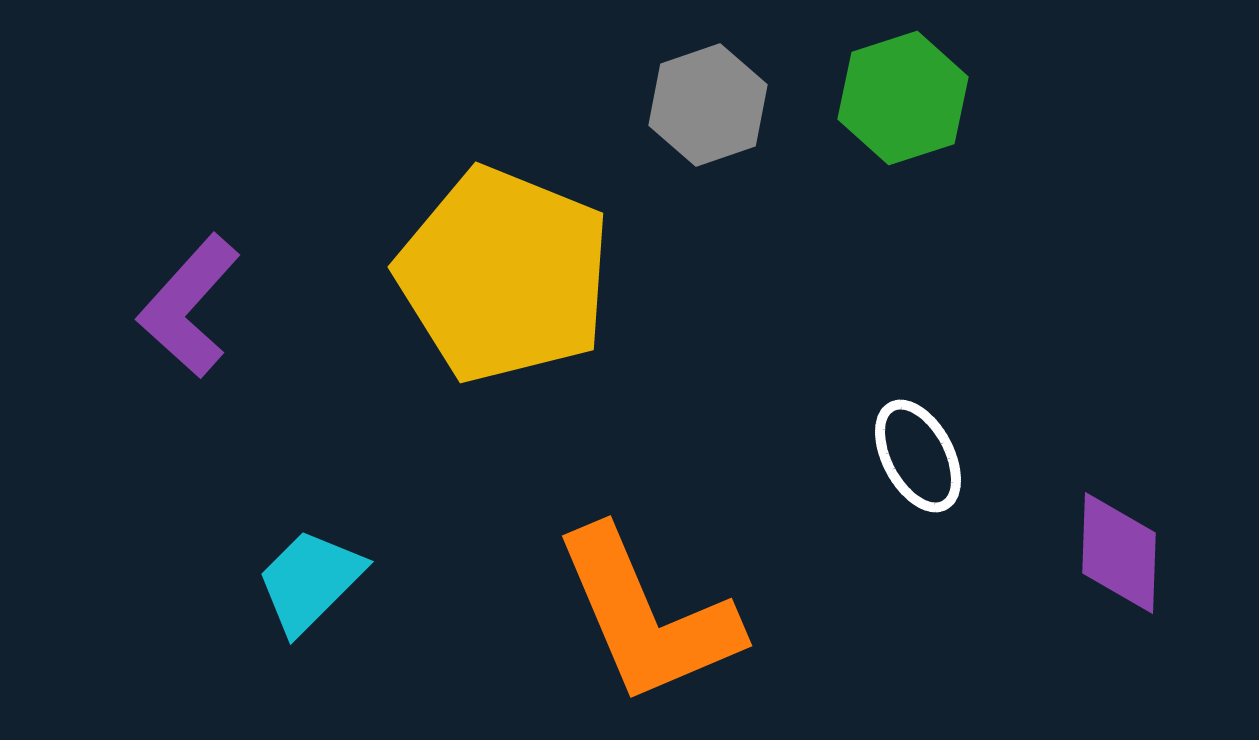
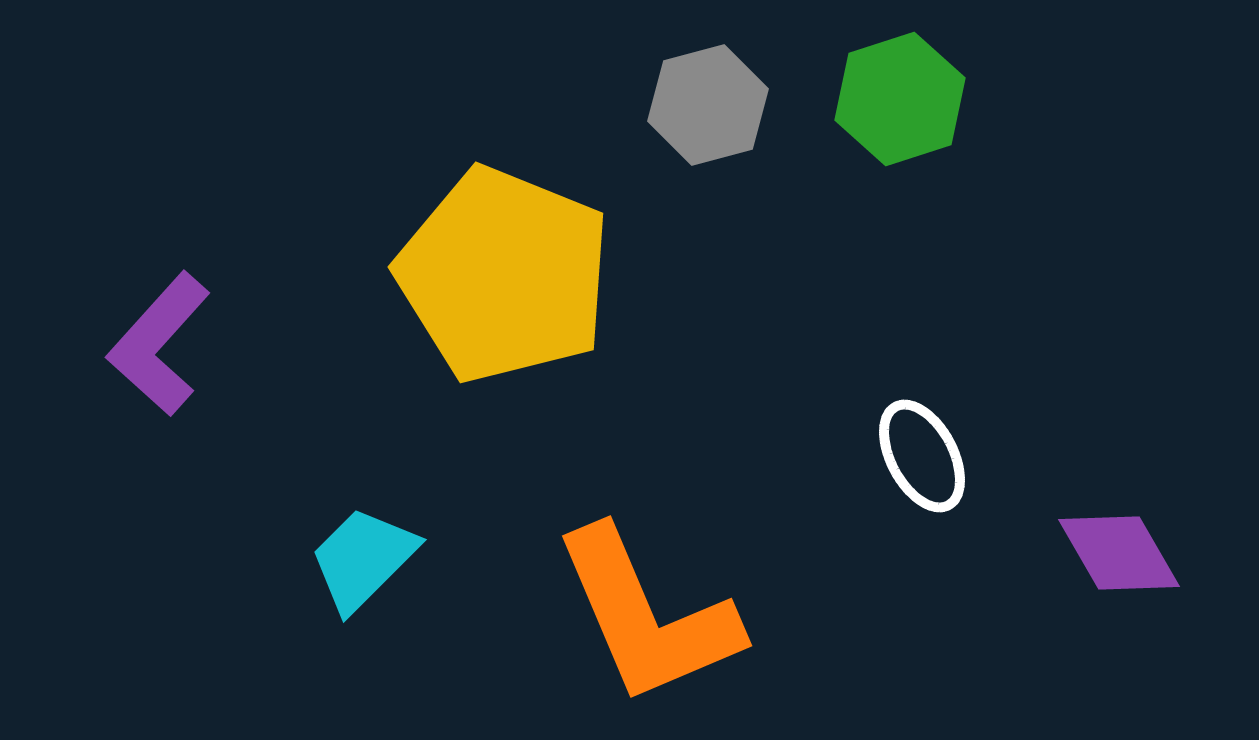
green hexagon: moved 3 px left, 1 px down
gray hexagon: rotated 4 degrees clockwise
purple L-shape: moved 30 px left, 38 px down
white ellipse: moved 4 px right
purple diamond: rotated 32 degrees counterclockwise
cyan trapezoid: moved 53 px right, 22 px up
